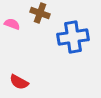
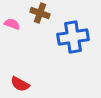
red semicircle: moved 1 px right, 2 px down
